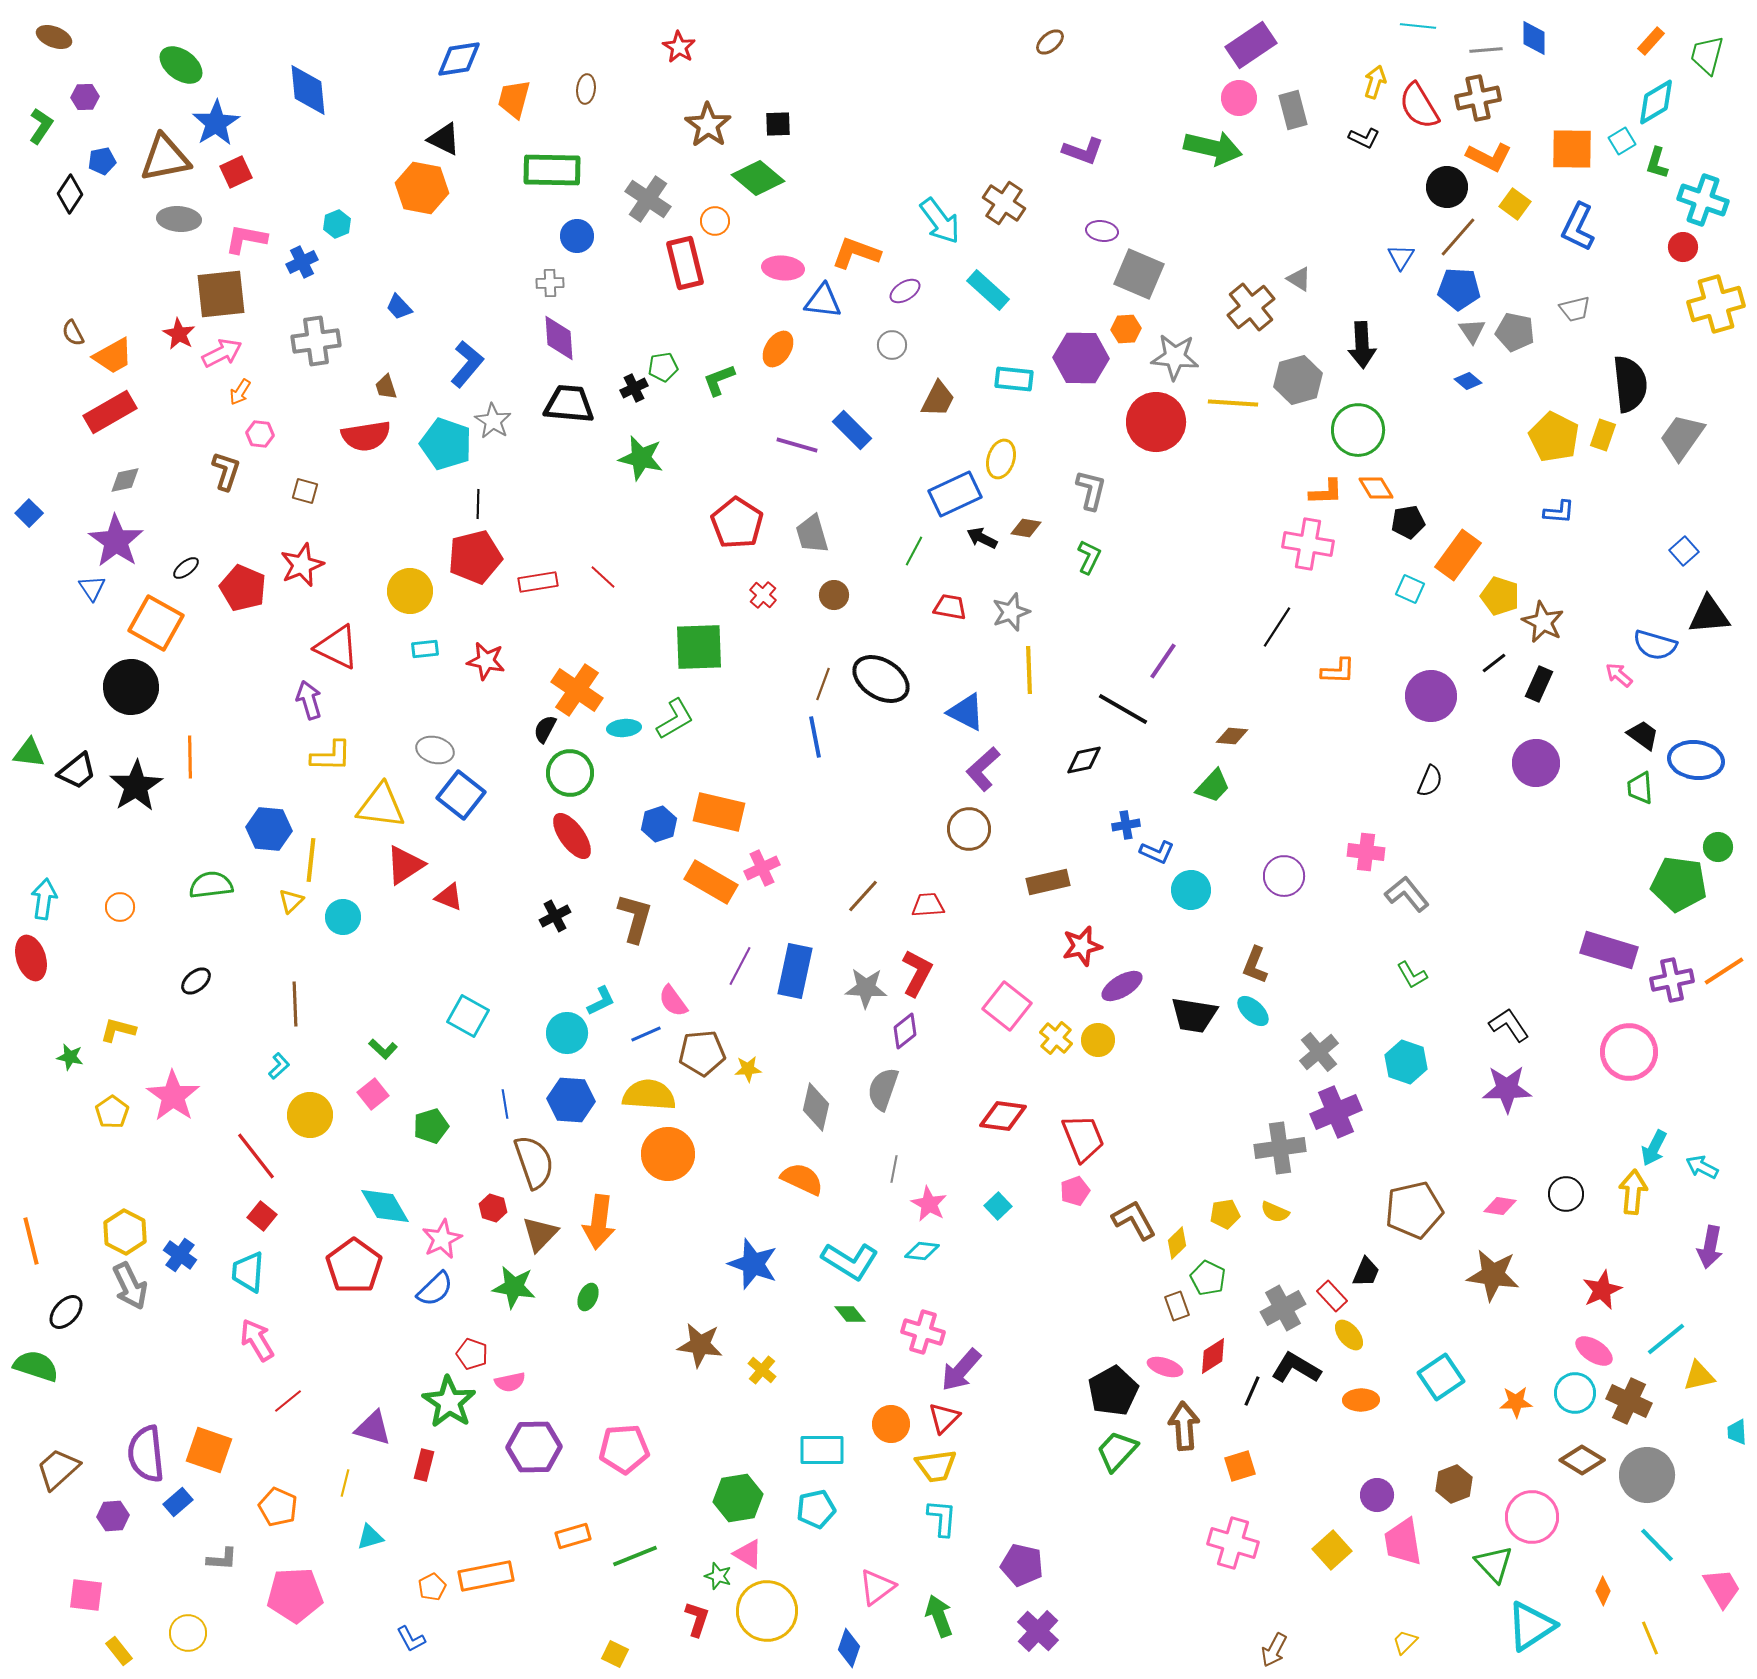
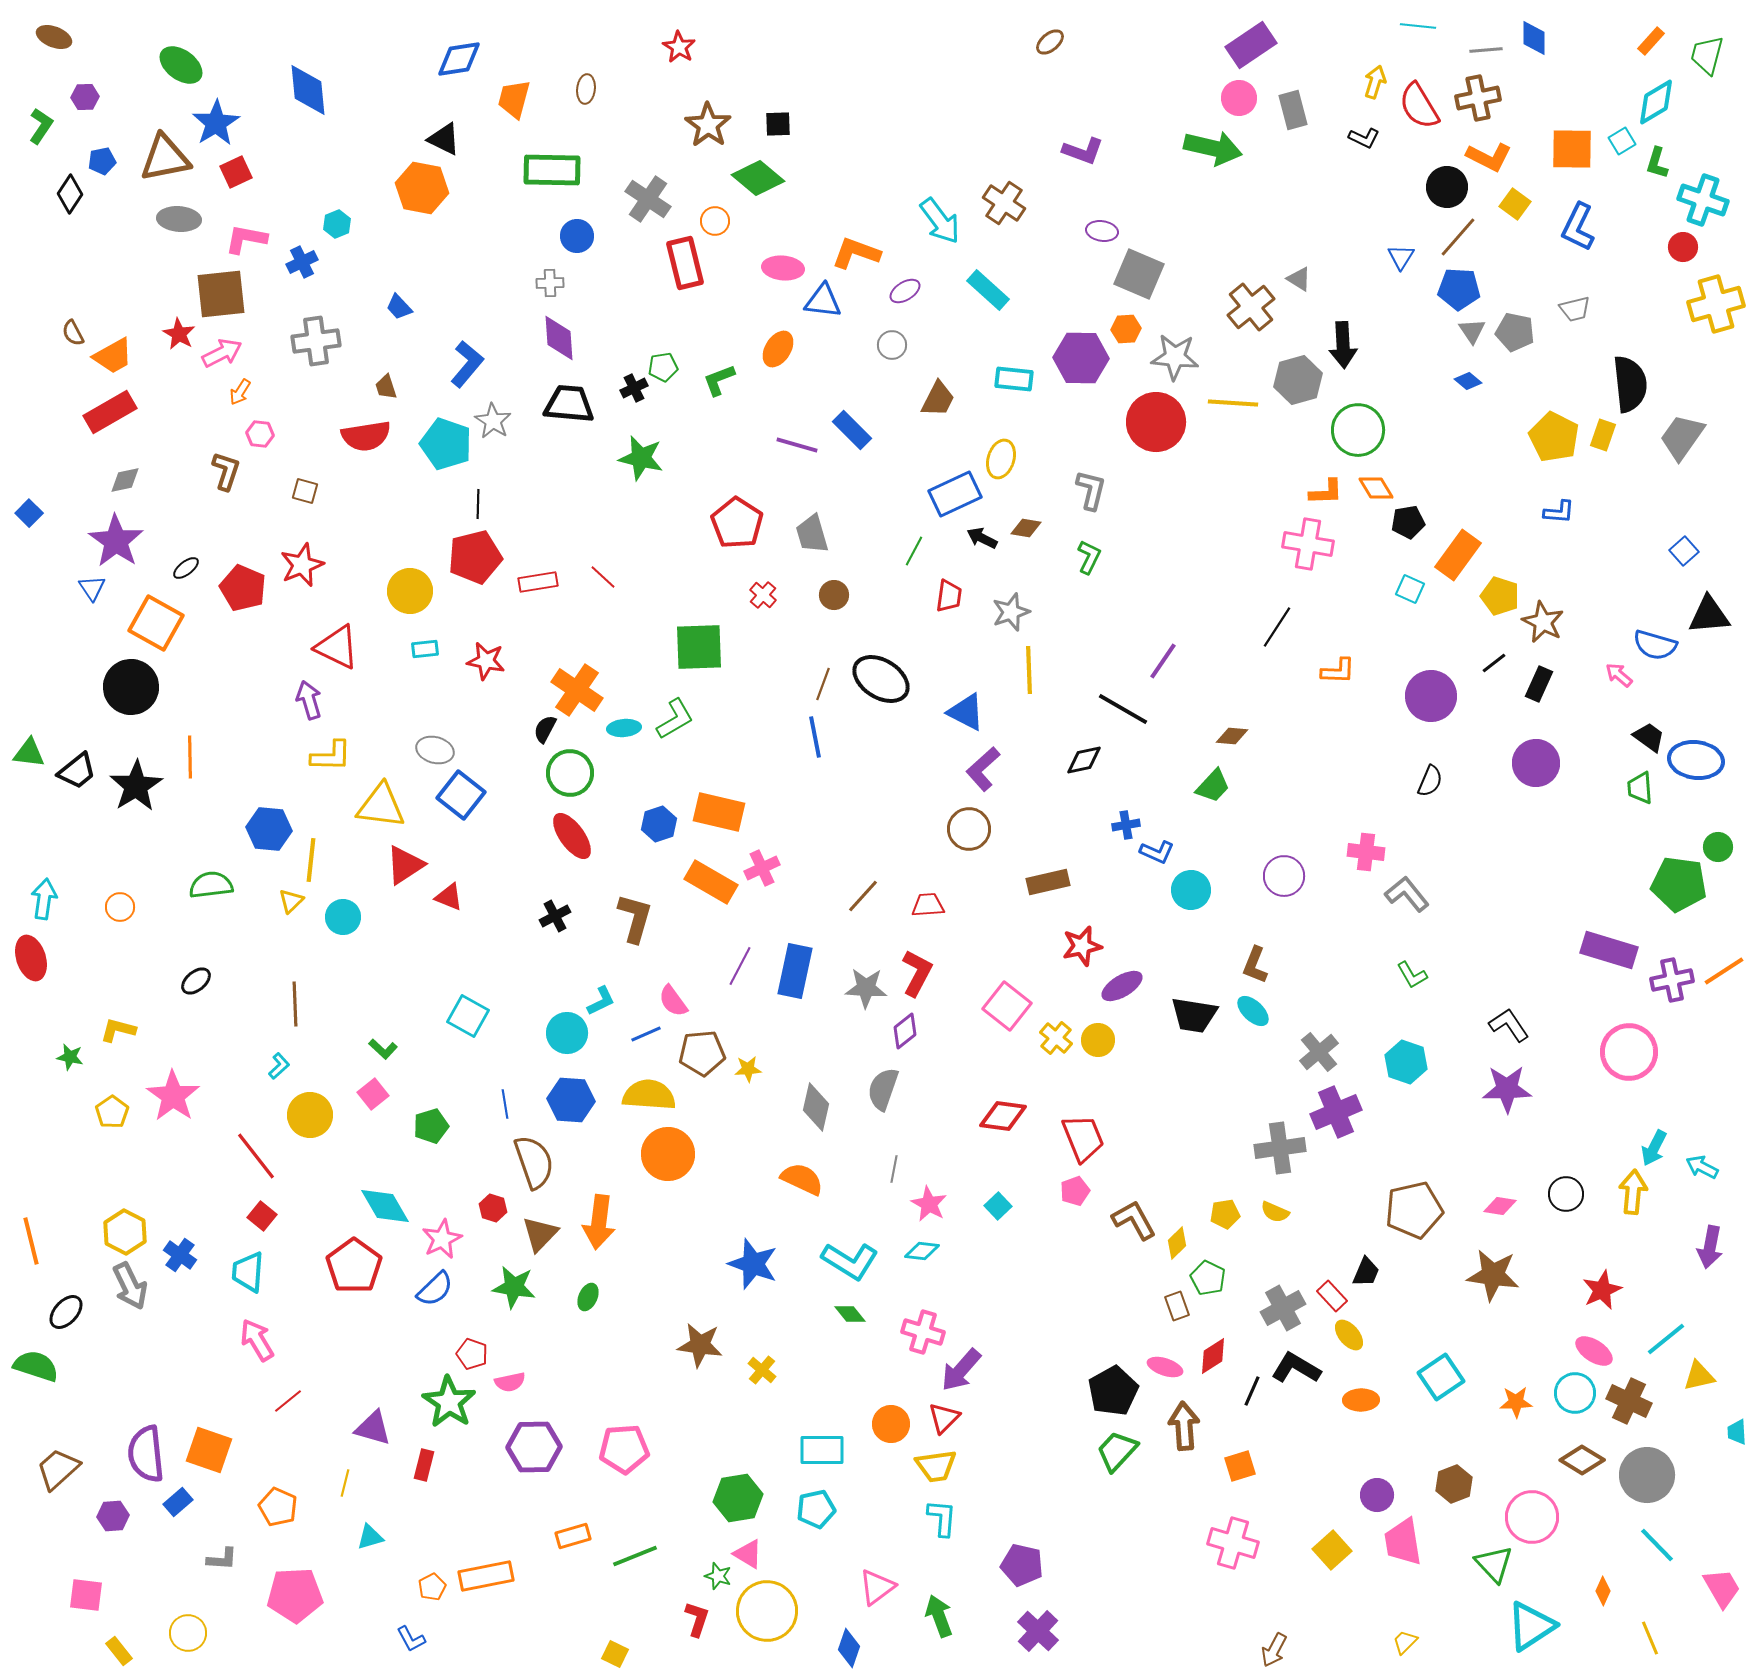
black arrow at (1362, 345): moved 19 px left
red trapezoid at (950, 607): moved 1 px left, 11 px up; rotated 88 degrees clockwise
black trapezoid at (1643, 735): moved 6 px right, 2 px down
